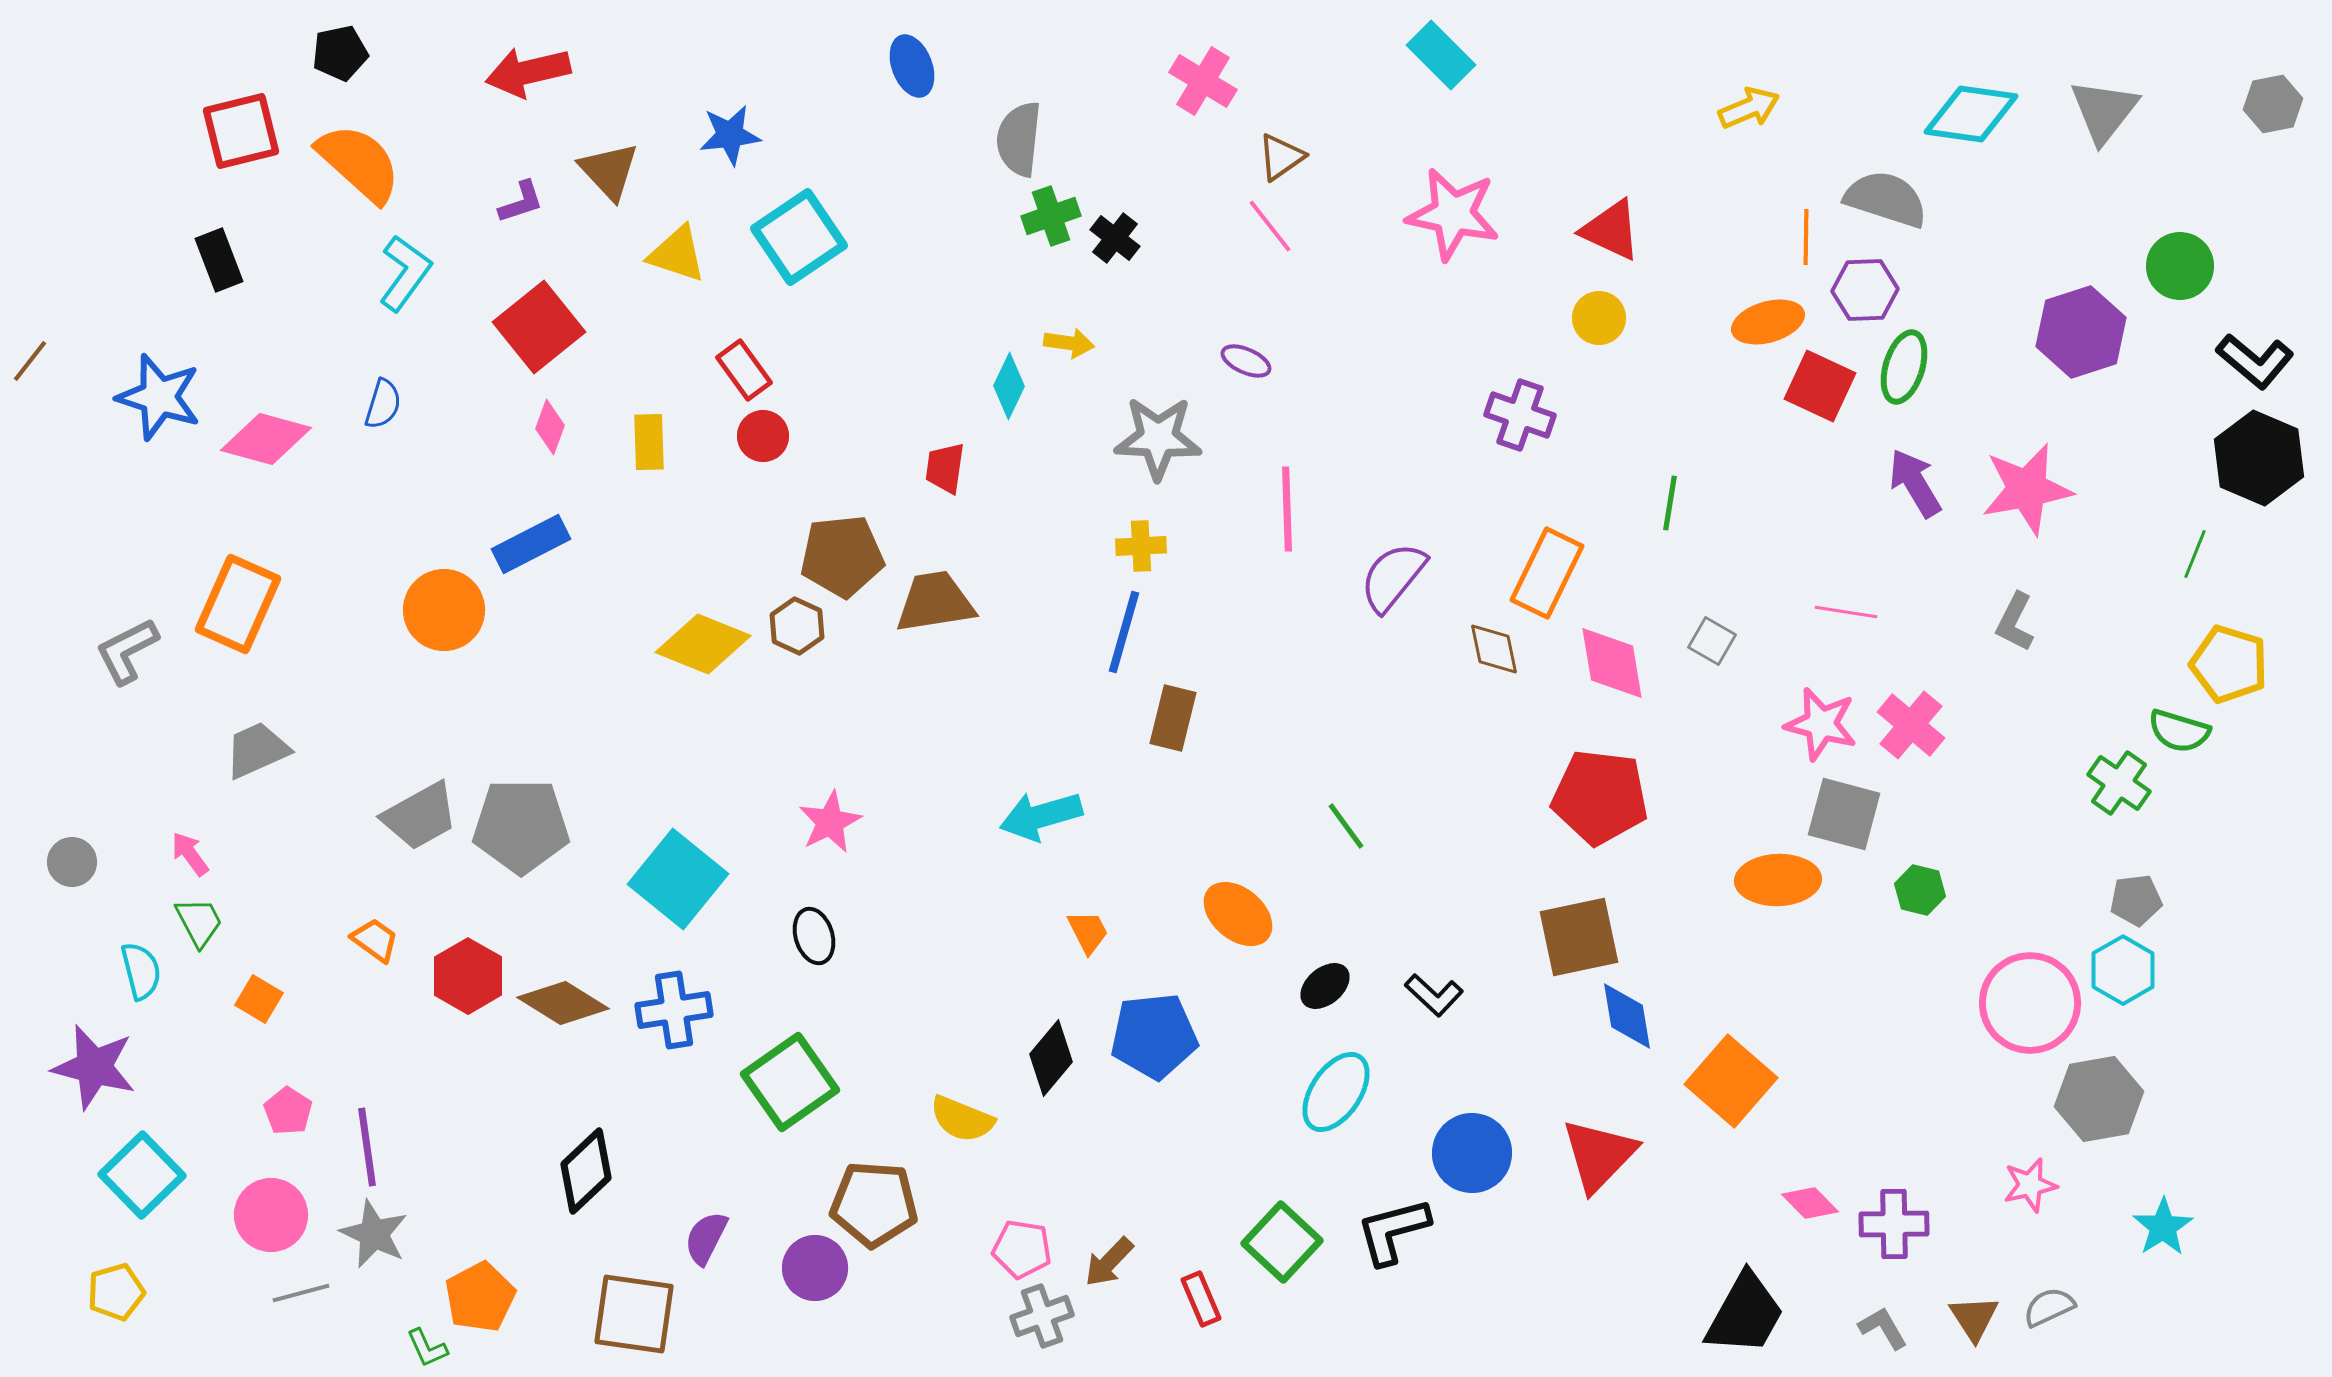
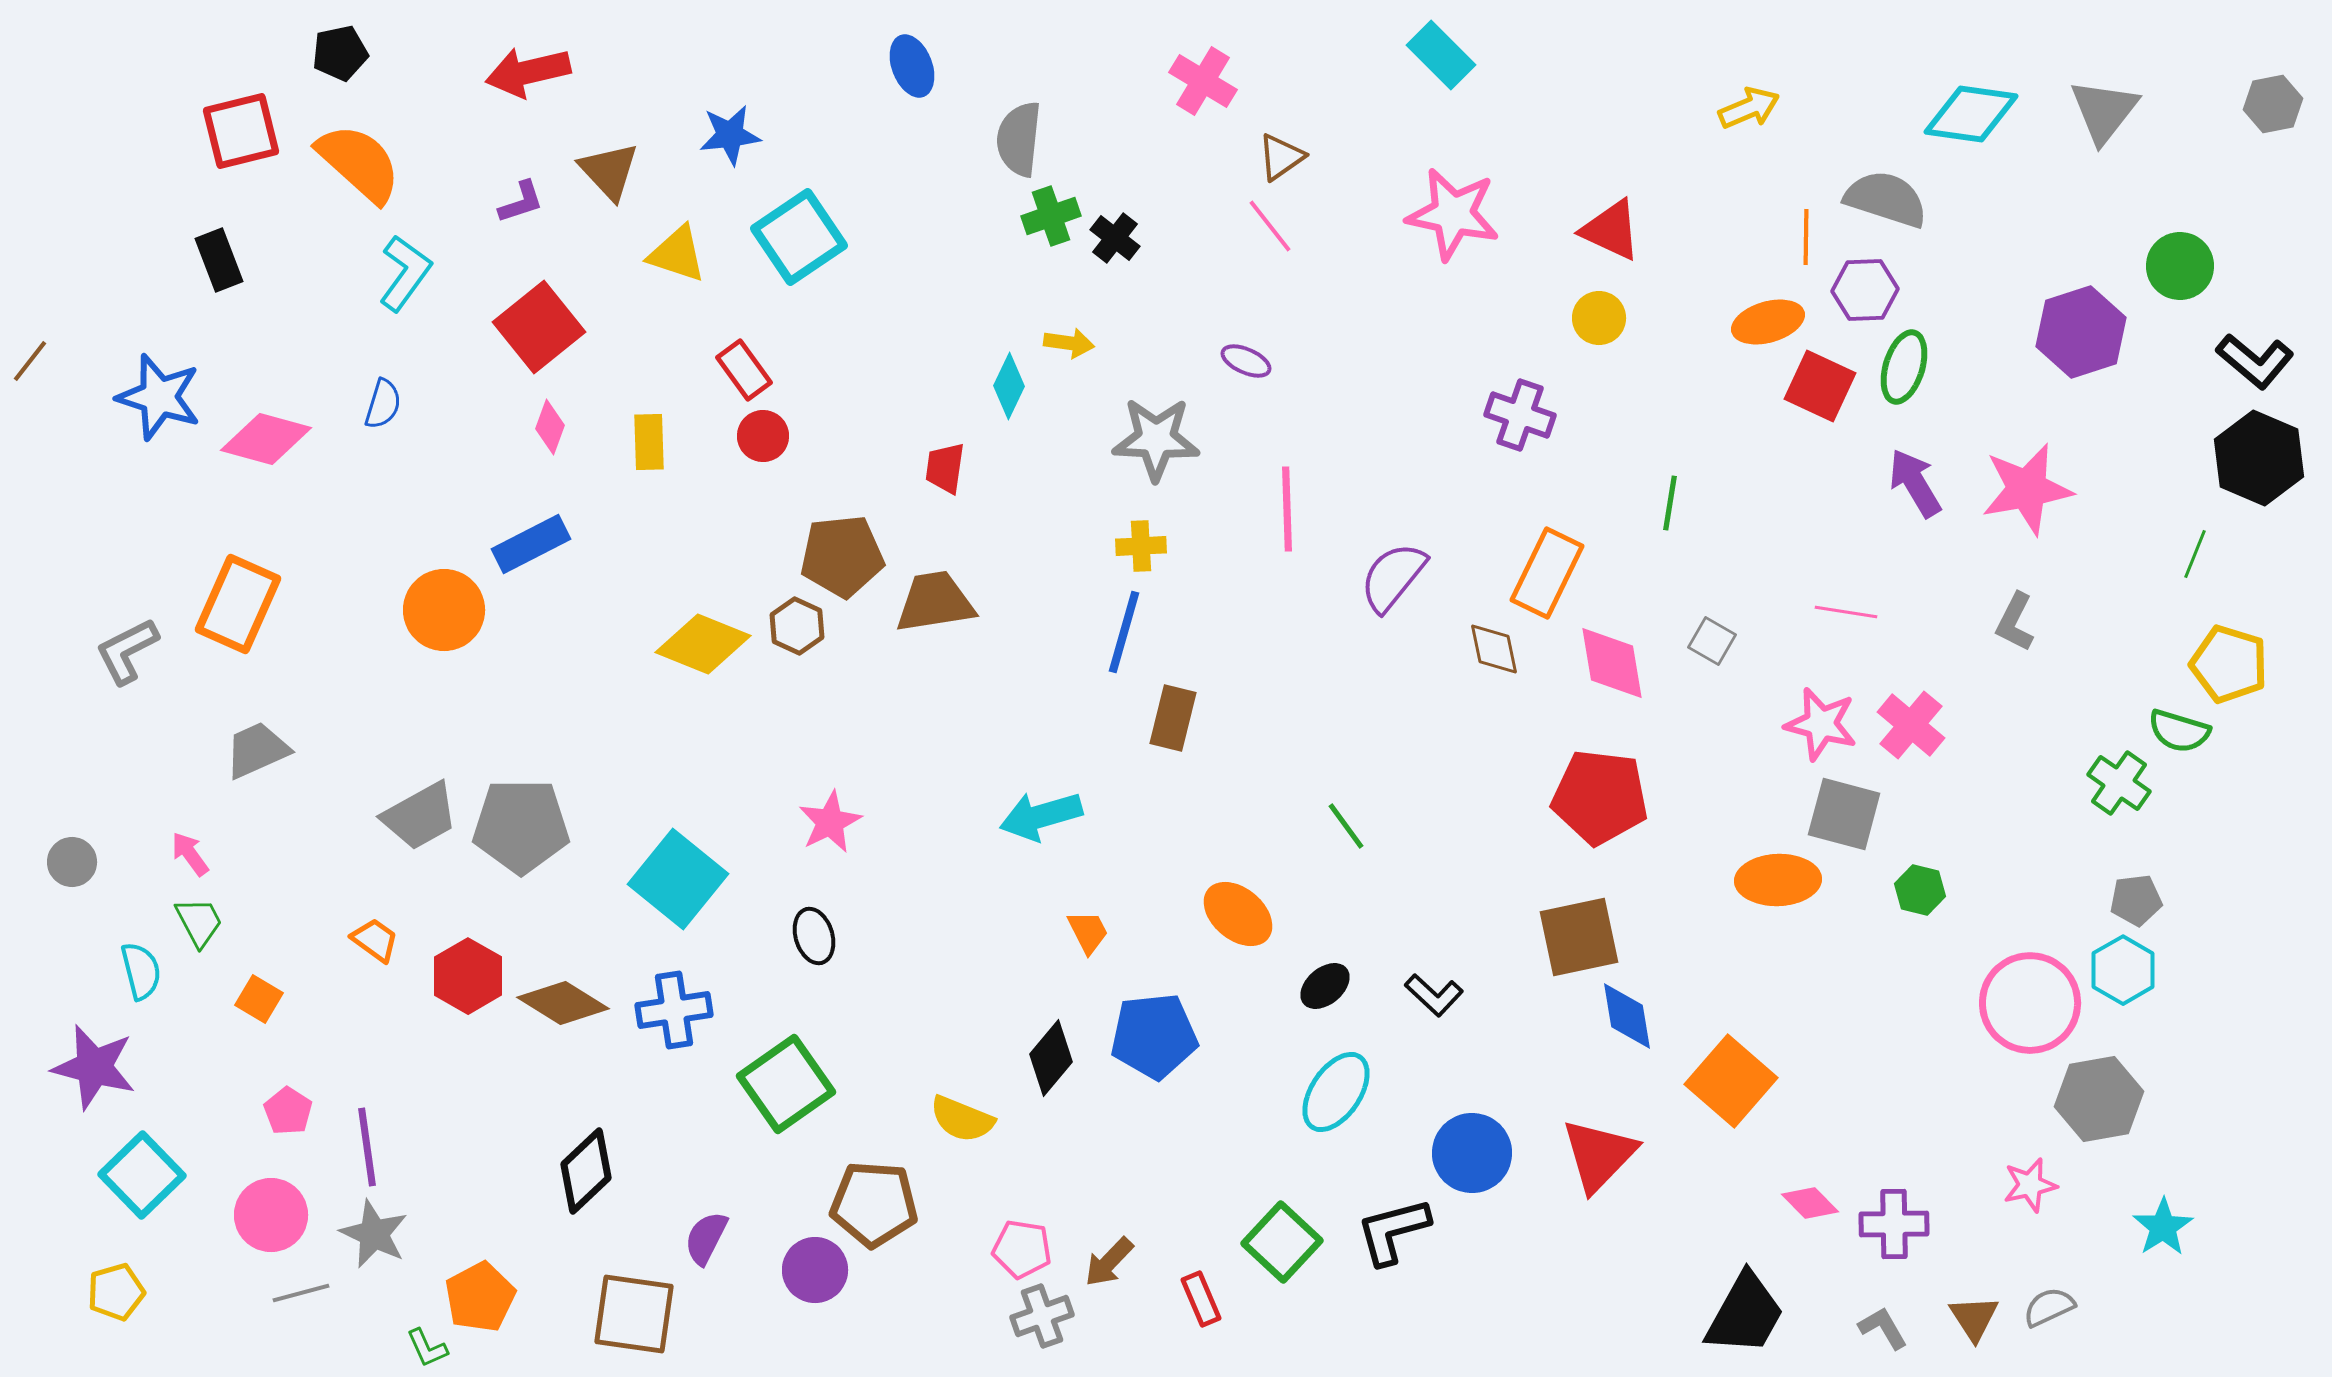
gray star at (1158, 438): moved 2 px left, 1 px down
green square at (790, 1082): moved 4 px left, 2 px down
purple circle at (815, 1268): moved 2 px down
